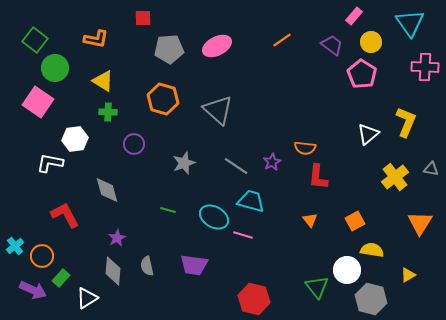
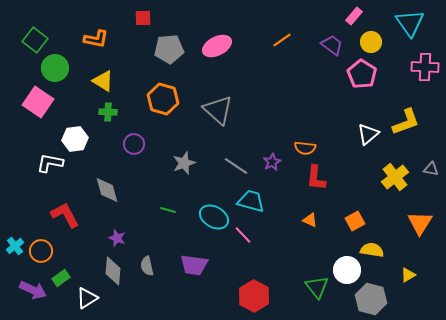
yellow L-shape at (406, 122): rotated 48 degrees clockwise
red L-shape at (318, 177): moved 2 px left, 1 px down
orange triangle at (310, 220): rotated 28 degrees counterclockwise
pink line at (243, 235): rotated 30 degrees clockwise
purple star at (117, 238): rotated 24 degrees counterclockwise
orange circle at (42, 256): moved 1 px left, 5 px up
green rectangle at (61, 278): rotated 12 degrees clockwise
red hexagon at (254, 299): moved 3 px up; rotated 16 degrees clockwise
